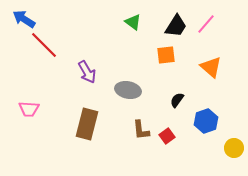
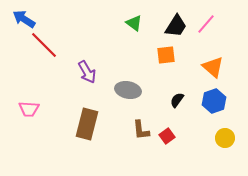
green triangle: moved 1 px right, 1 px down
orange triangle: moved 2 px right
blue hexagon: moved 8 px right, 20 px up
yellow circle: moved 9 px left, 10 px up
